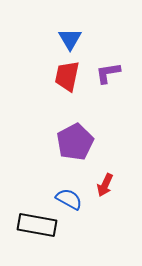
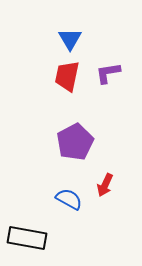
black rectangle: moved 10 px left, 13 px down
